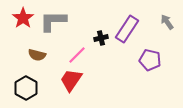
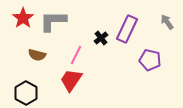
purple rectangle: rotated 8 degrees counterclockwise
black cross: rotated 24 degrees counterclockwise
pink line: moved 1 px left; rotated 18 degrees counterclockwise
black hexagon: moved 5 px down
